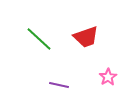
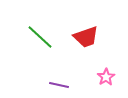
green line: moved 1 px right, 2 px up
pink star: moved 2 px left
